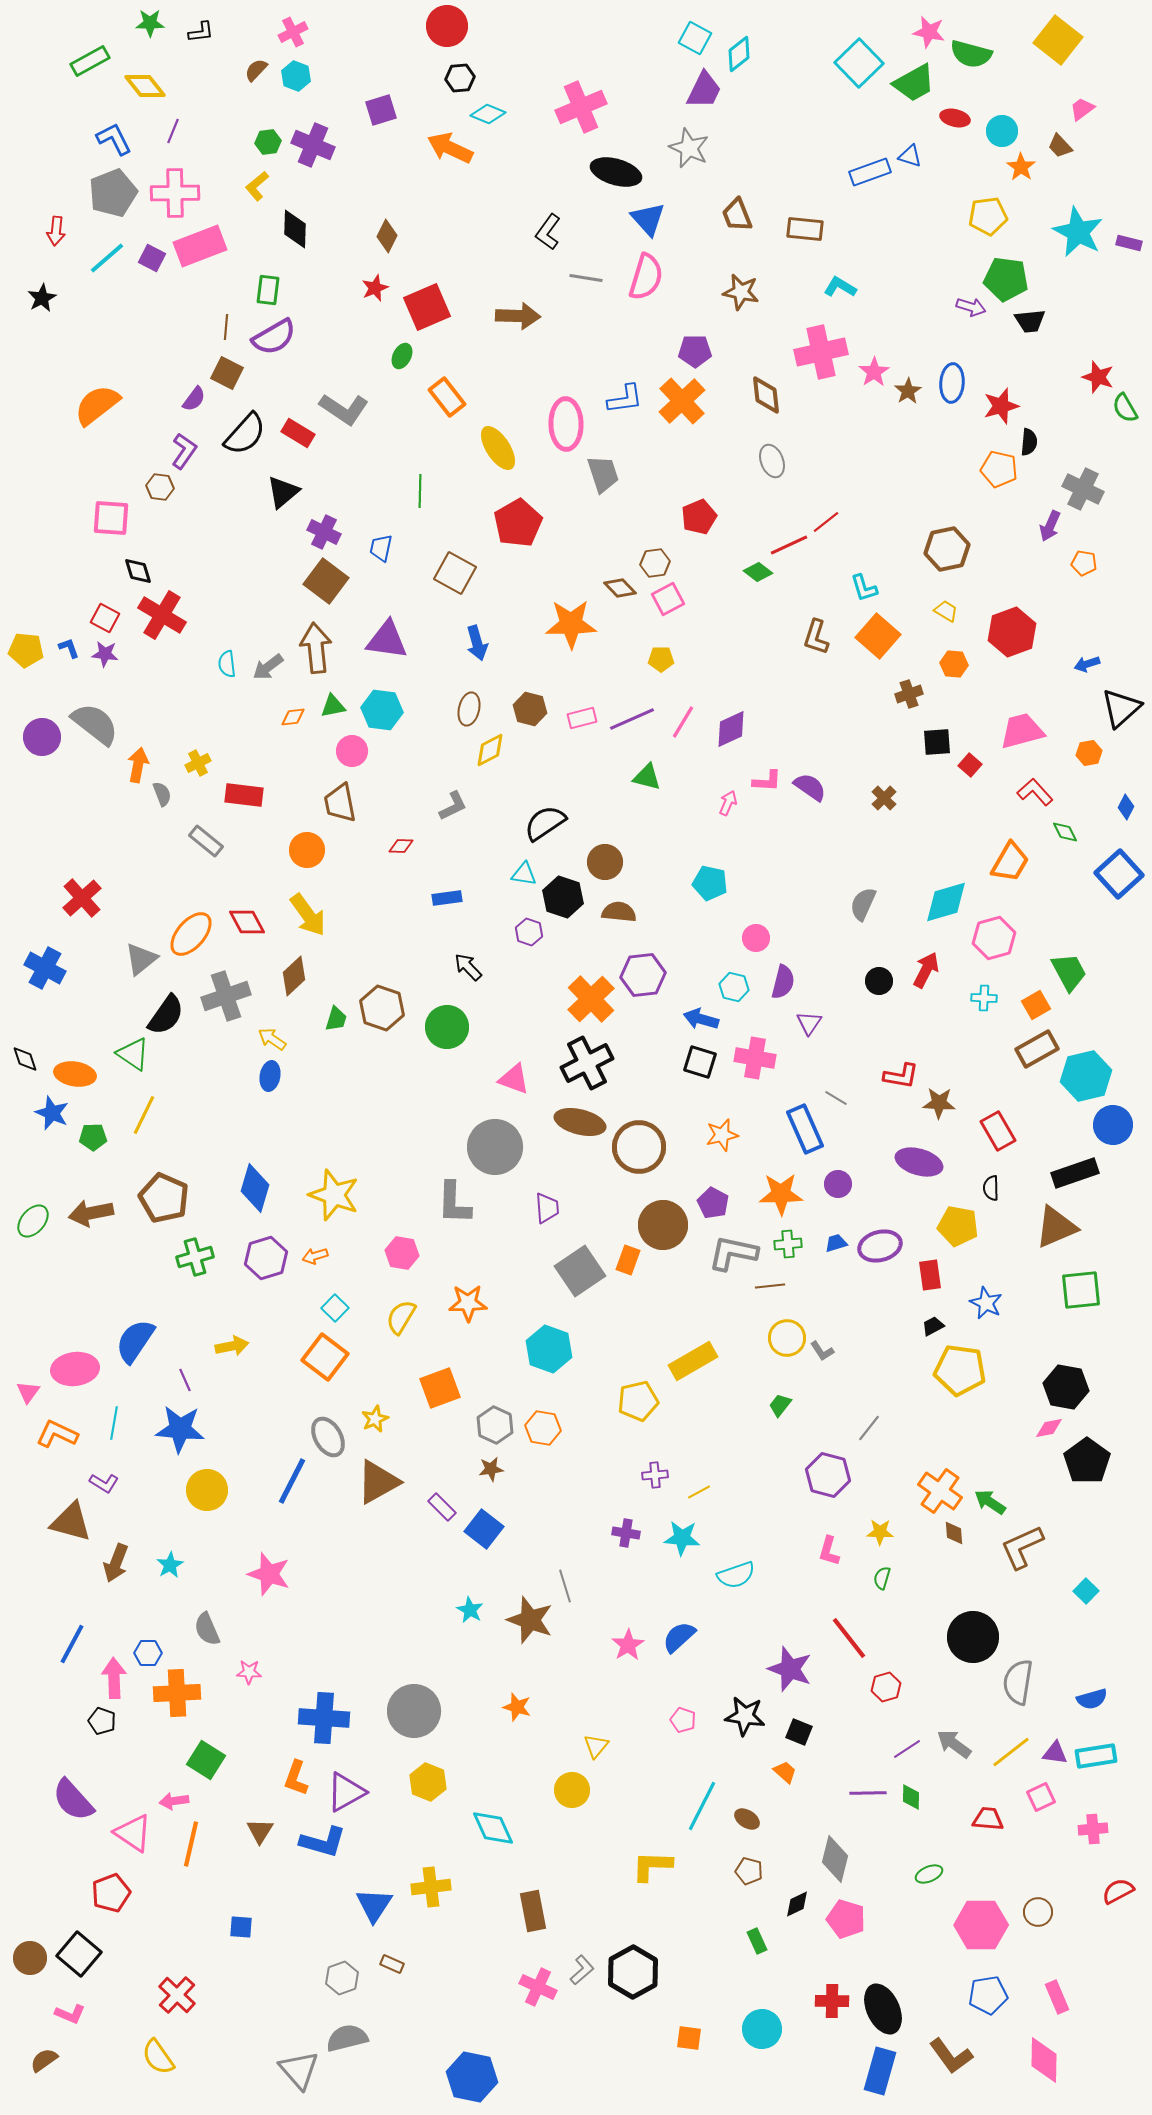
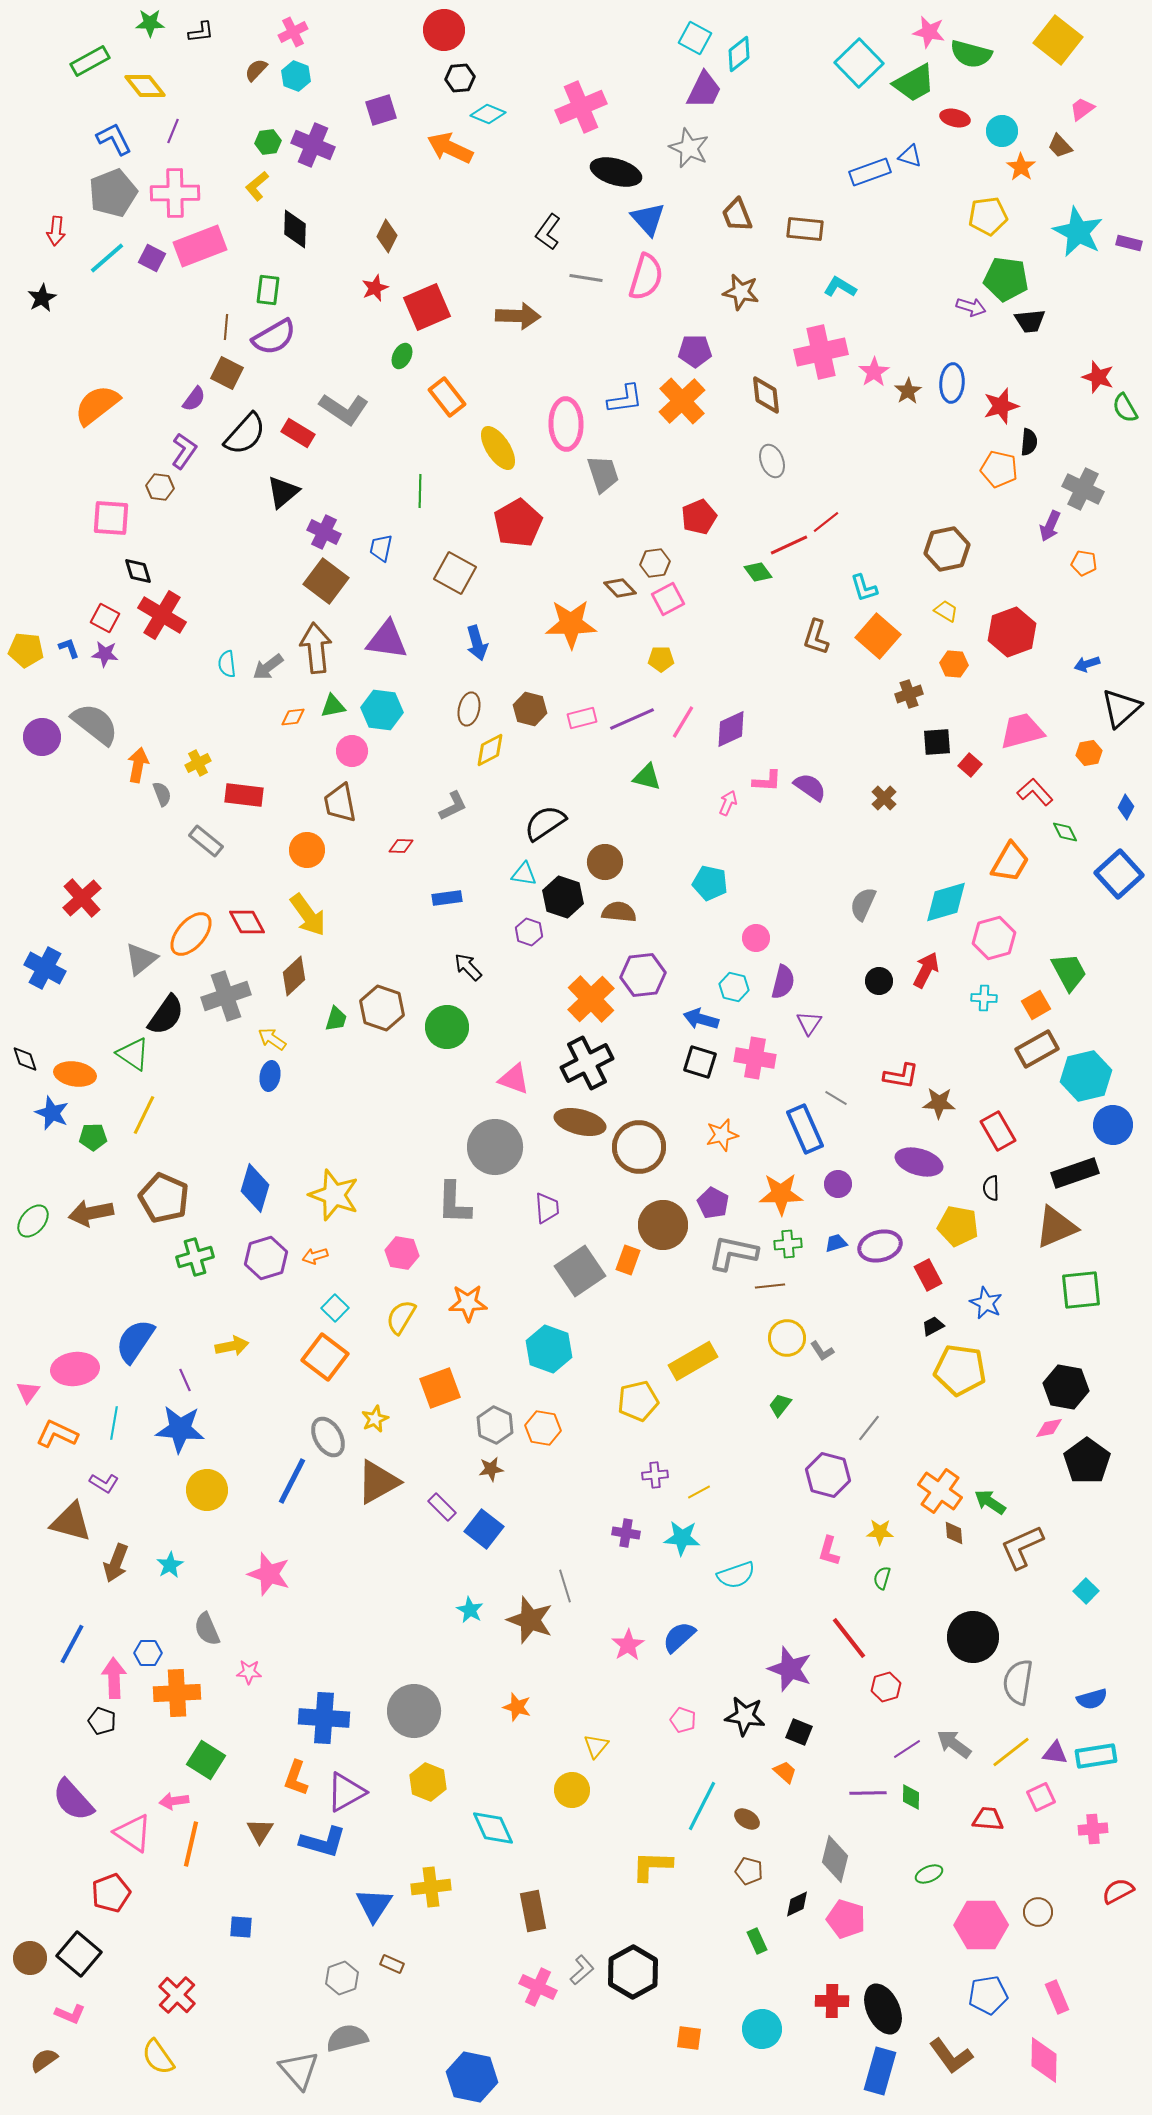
red circle at (447, 26): moved 3 px left, 4 px down
green diamond at (758, 572): rotated 16 degrees clockwise
red rectangle at (930, 1275): moved 2 px left; rotated 20 degrees counterclockwise
